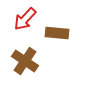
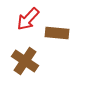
red arrow: moved 3 px right
